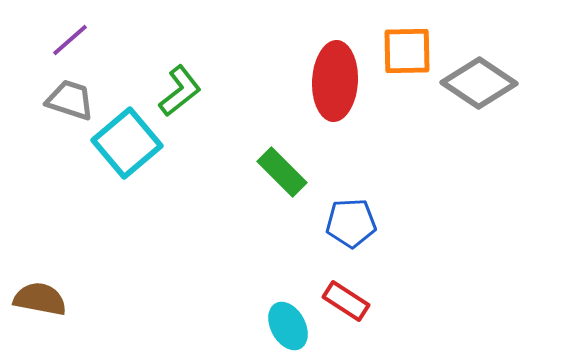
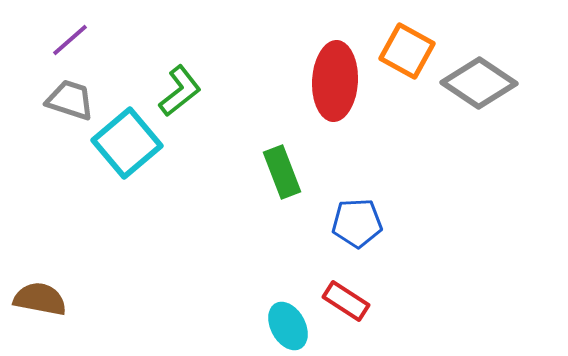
orange square: rotated 30 degrees clockwise
green rectangle: rotated 24 degrees clockwise
blue pentagon: moved 6 px right
